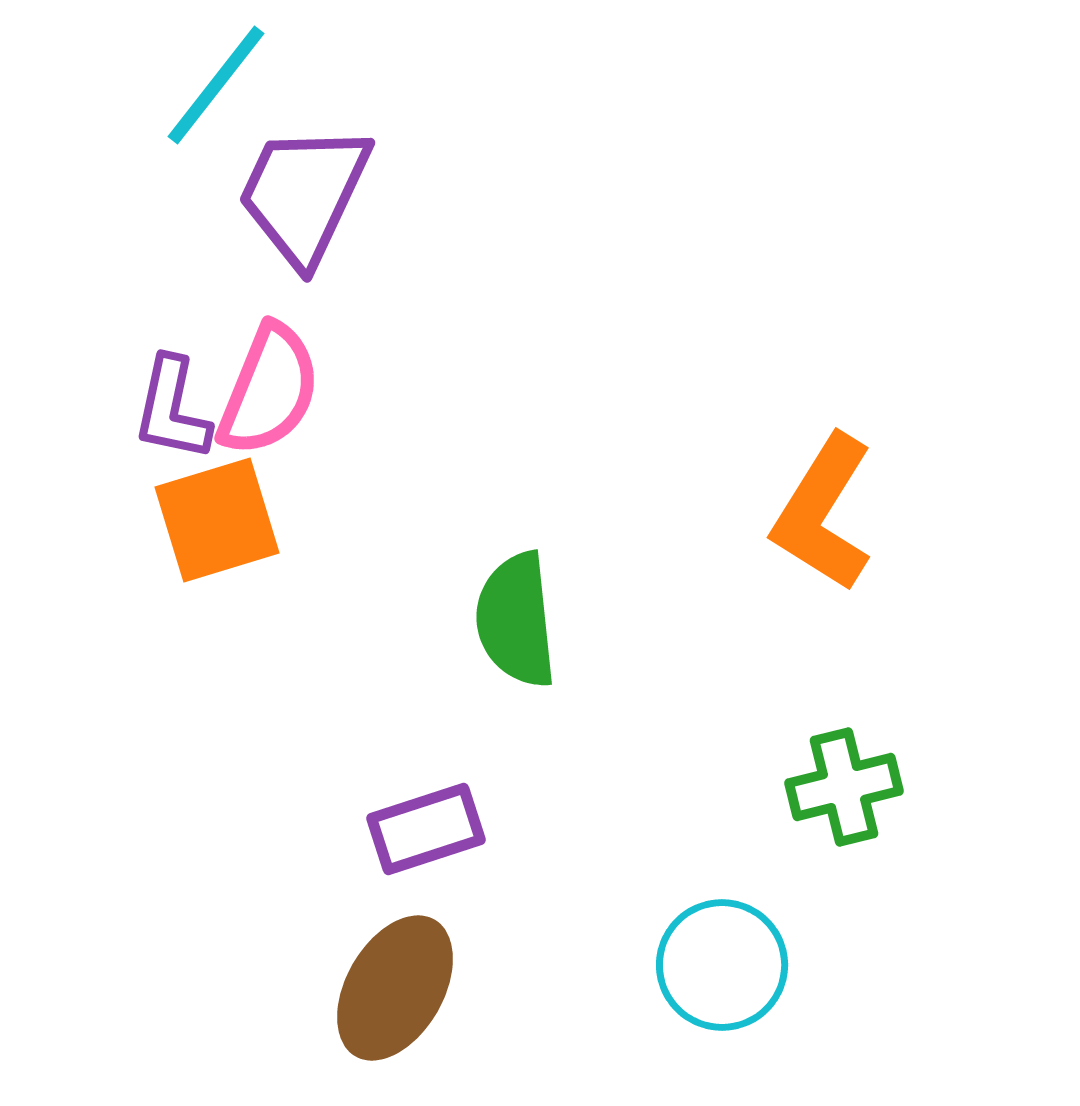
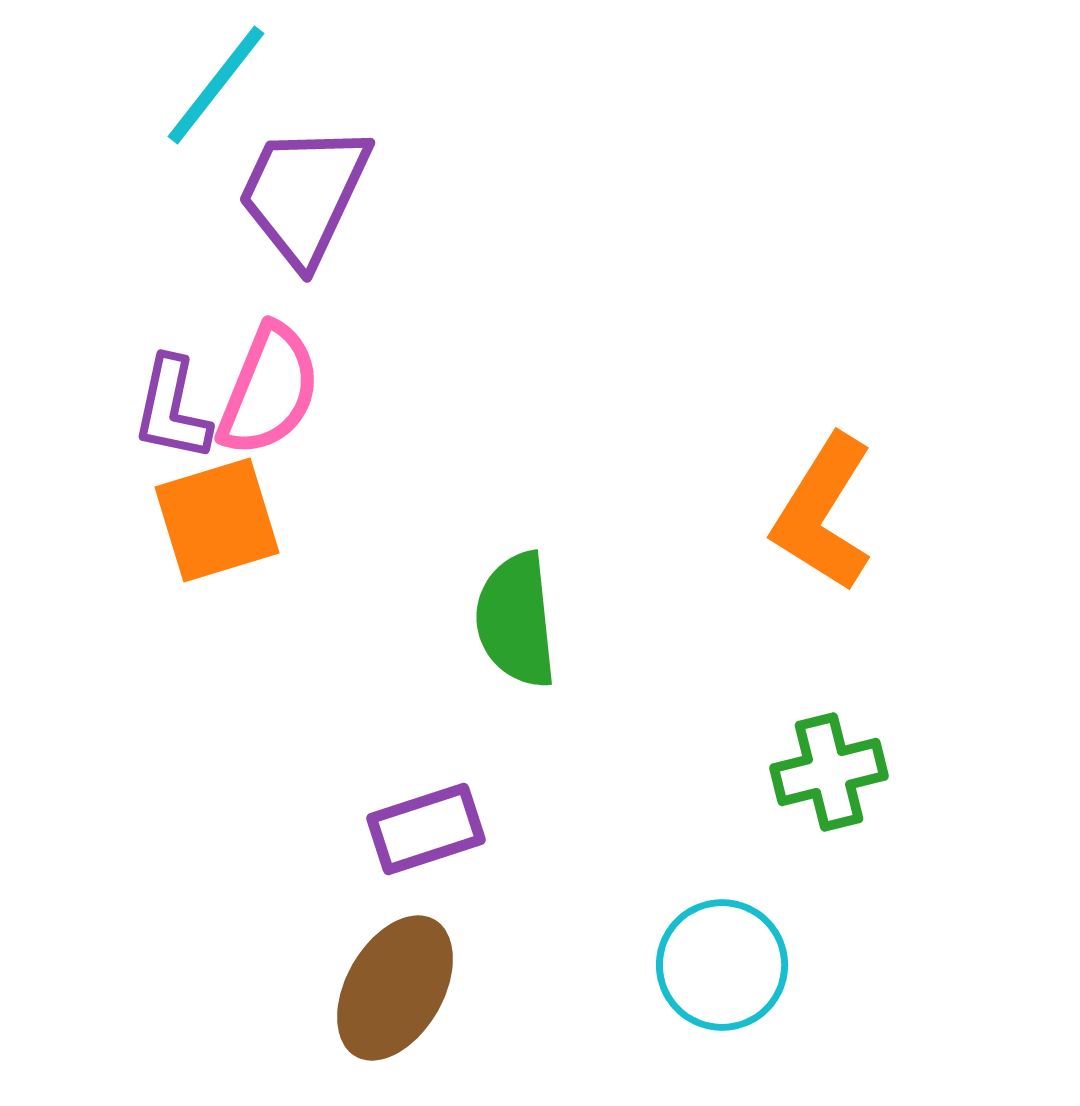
green cross: moved 15 px left, 15 px up
